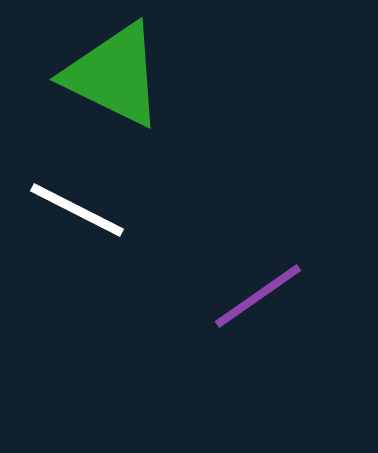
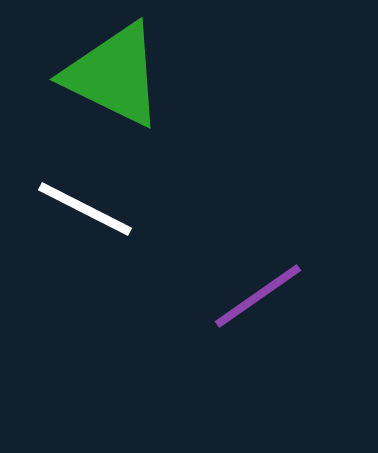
white line: moved 8 px right, 1 px up
